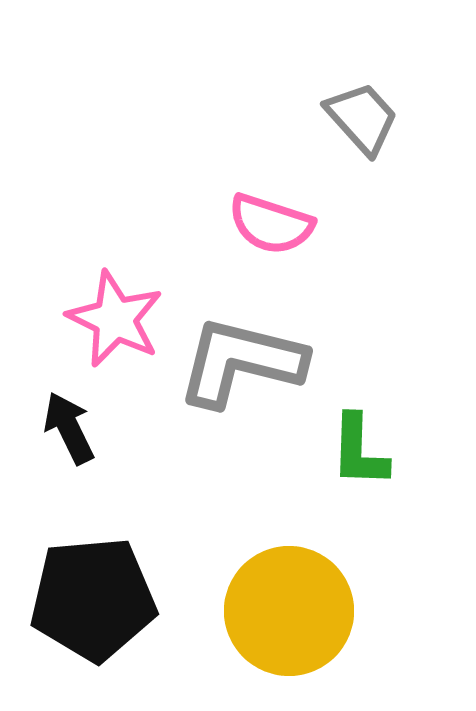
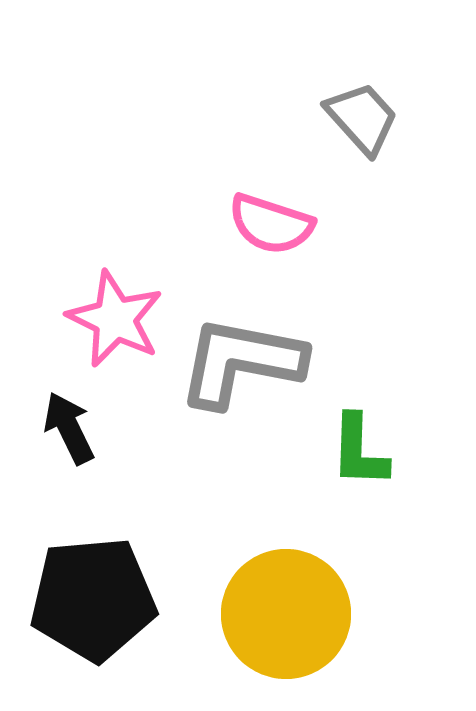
gray L-shape: rotated 3 degrees counterclockwise
yellow circle: moved 3 px left, 3 px down
